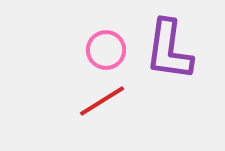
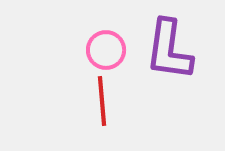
red line: rotated 63 degrees counterclockwise
